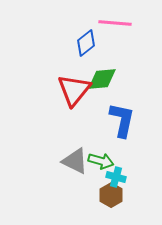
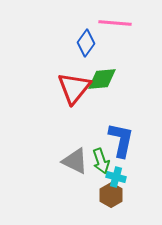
blue diamond: rotated 16 degrees counterclockwise
red triangle: moved 2 px up
blue L-shape: moved 1 px left, 20 px down
green arrow: rotated 55 degrees clockwise
